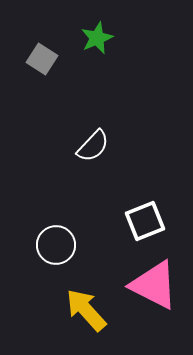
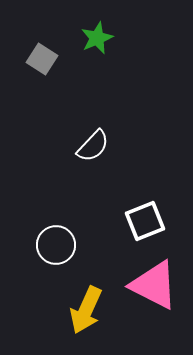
yellow arrow: rotated 114 degrees counterclockwise
